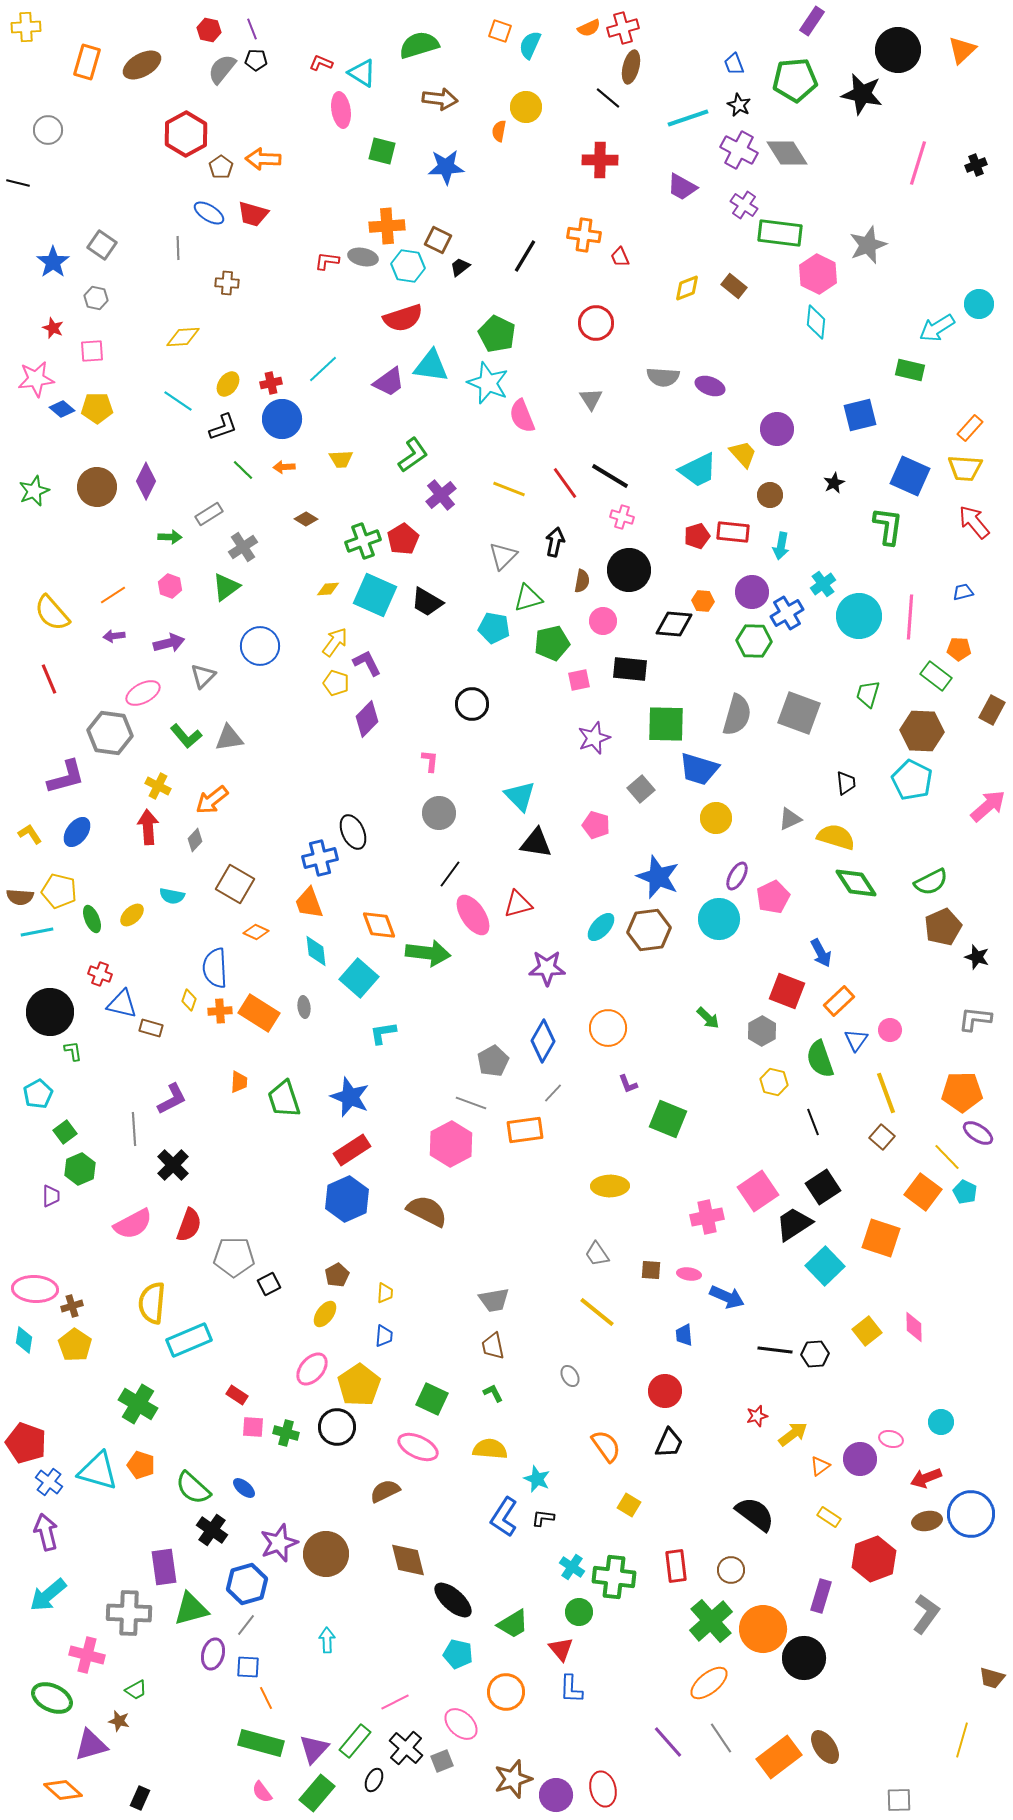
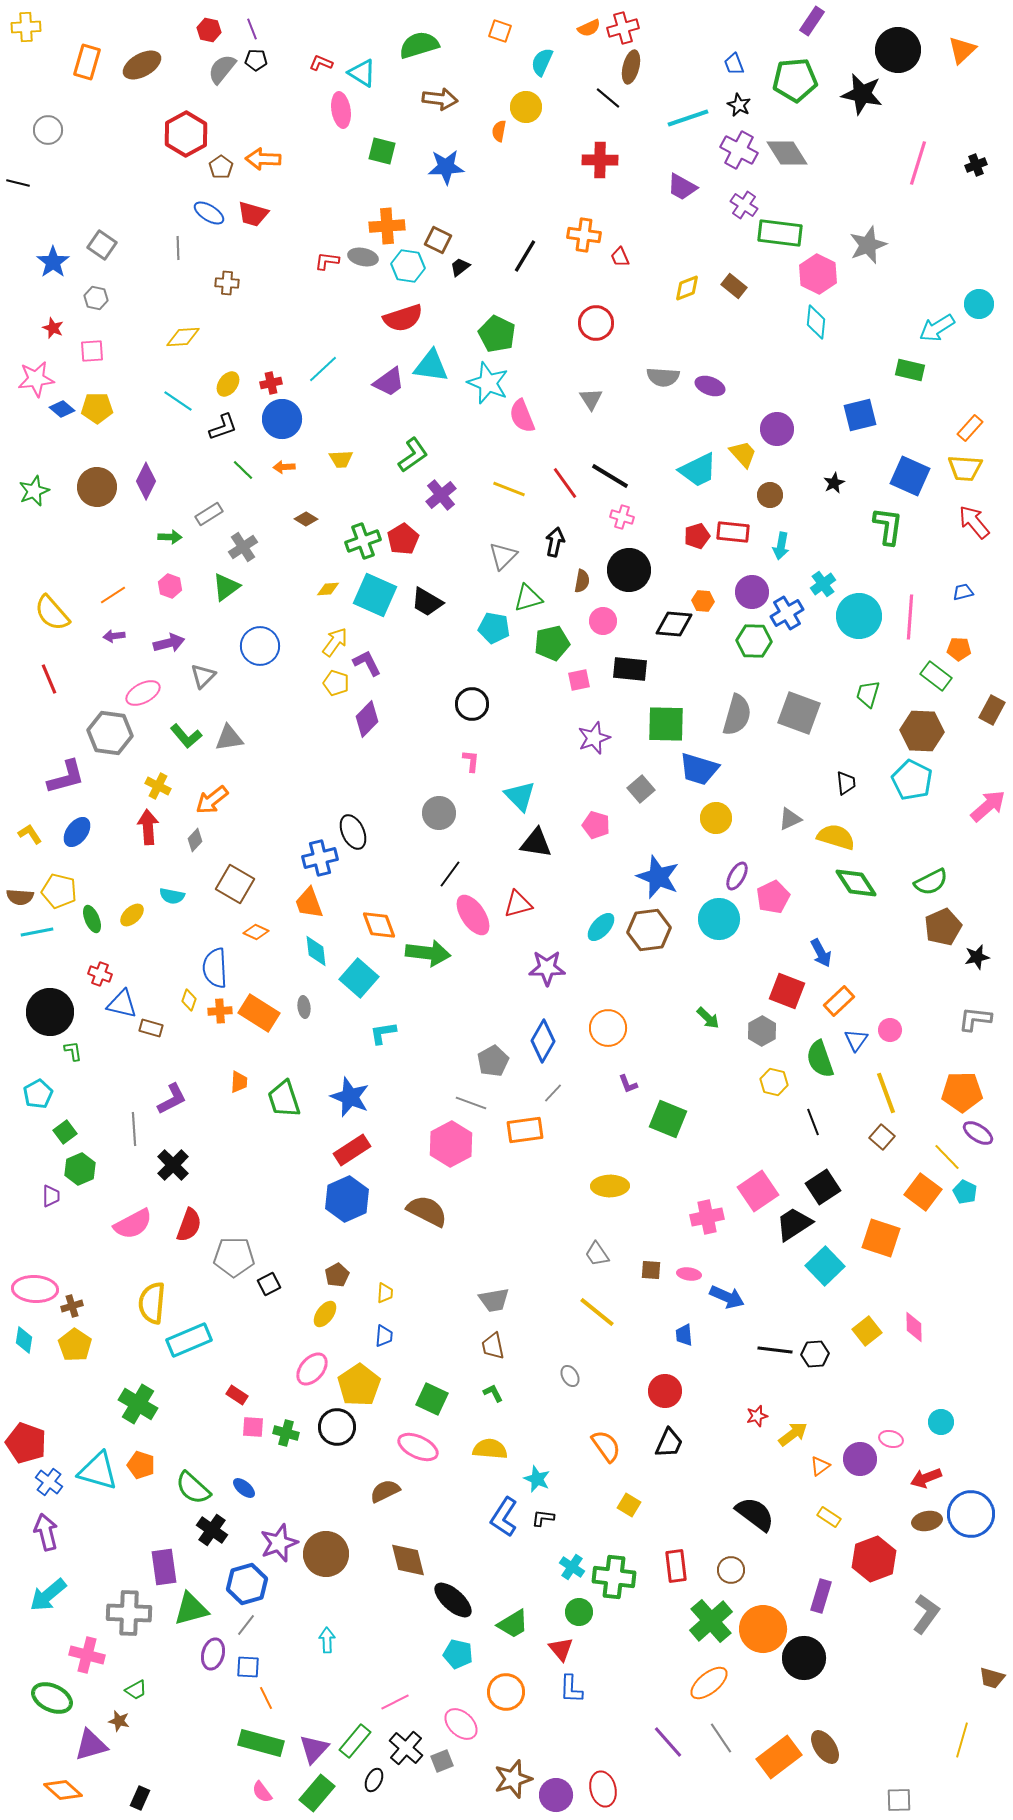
cyan semicircle at (530, 45): moved 12 px right, 17 px down
pink L-shape at (430, 761): moved 41 px right
black star at (977, 957): rotated 30 degrees counterclockwise
